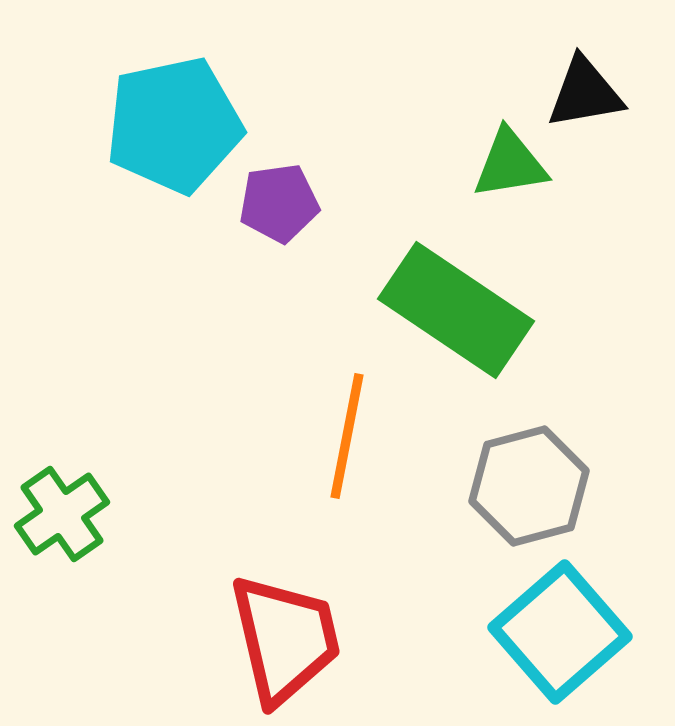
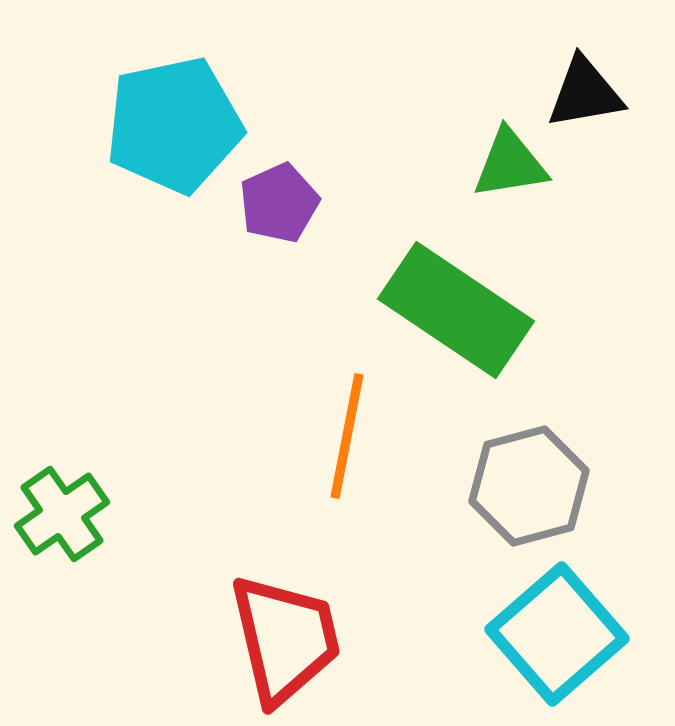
purple pentagon: rotated 16 degrees counterclockwise
cyan square: moved 3 px left, 2 px down
